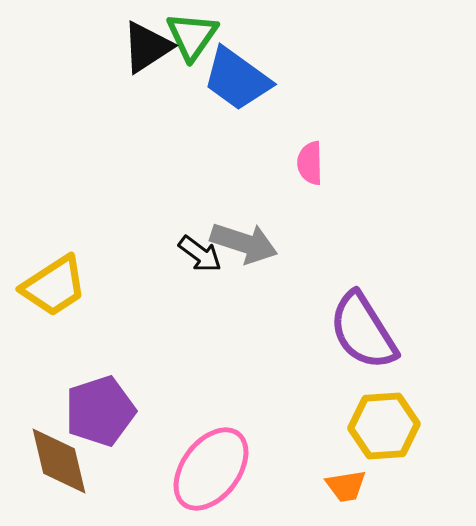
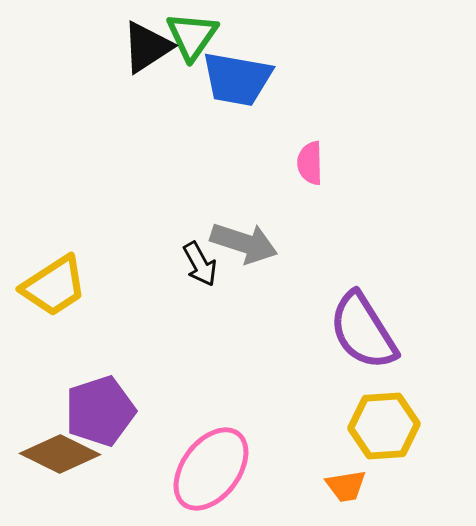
blue trapezoid: rotated 26 degrees counterclockwise
black arrow: moved 10 px down; rotated 24 degrees clockwise
brown diamond: moved 1 px right, 7 px up; rotated 50 degrees counterclockwise
